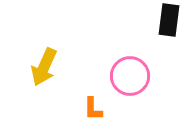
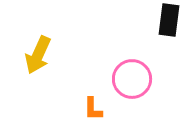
yellow arrow: moved 6 px left, 12 px up
pink circle: moved 2 px right, 3 px down
